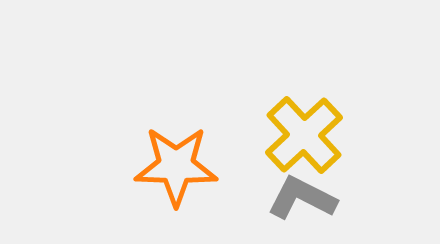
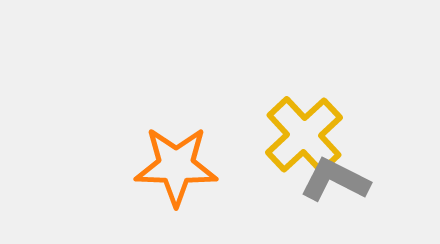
gray L-shape: moved 33 px right, 18 px up
